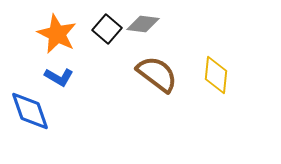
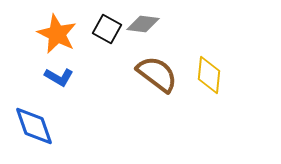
black square: rotated 12 degrees counterclockwise
yellow diamond: moved 7 px left
blue diamond: moved 4 px right, 15 px down
